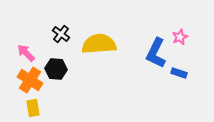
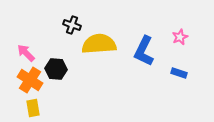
black cross: moved 11 px right, 9 px up; rotated 18 degrees counterclockwise
blue L-shape: moved 12 px left, 2 px up
